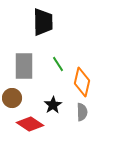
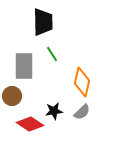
green line: moved 6 px left, 10 px up
brown circle: moved 2 px up
black star: moved 1 px right, 6 px down; rotated 24 degrees clockwise
gray semicircle: rotated 48 degrees clockwise
